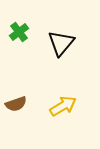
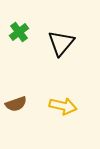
yellow arrow: rotated 44 degrees clockwise
